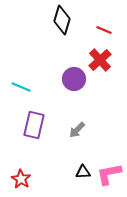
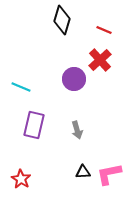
gray arrow: rotated 60 degrees counterclockwise
